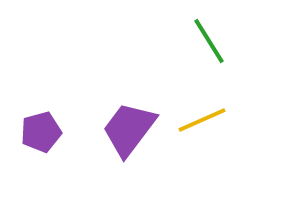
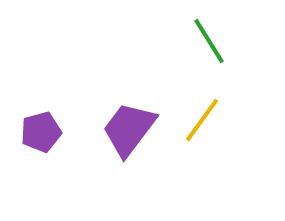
yellow line: rotated 30 degrees counterclockwise
